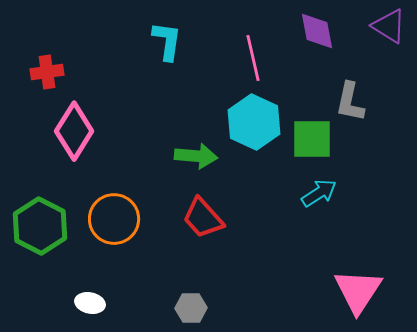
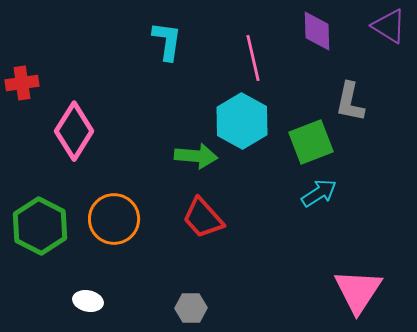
purple diamond: rotated 9 degrees clockwise
red cross: moved 25 px left, 11 px down
cyan hexagon: moved 12 px left, 1 px up; rotated 4 degrees clockwise
green square: moved 1 px left, 3 px down; rotated 21 degrees counterclockwise
white ellipse: moved 2 px left, 2 px up
